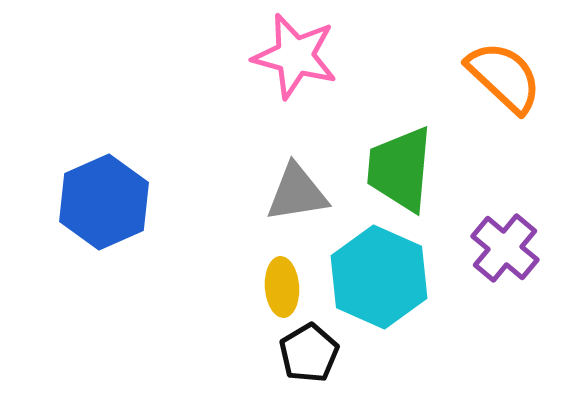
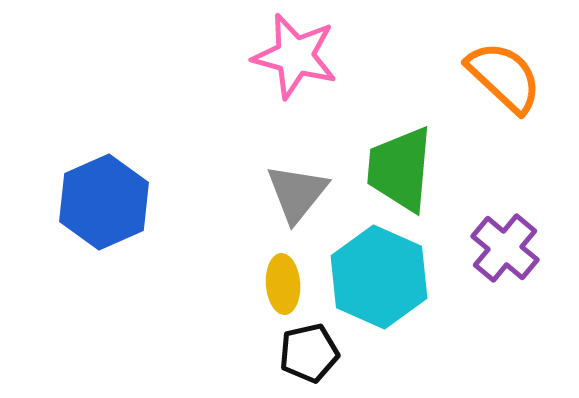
gray triangle: rotated 42 degrees counterclockwise
yellow ellipse: moved 1 px right, 3 px up
black pentagon: rotated 18 degrees clockwise
